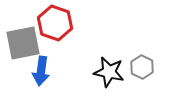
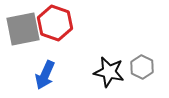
gray square: moved 14 px up
blue arrow: moved 4 px right, 4 px down; rotated 16 degrees clockwise
